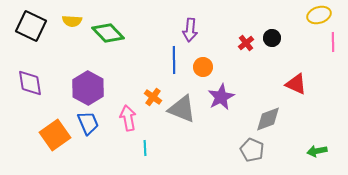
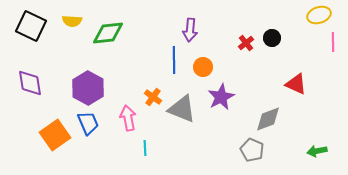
green diamond: rotated 52 degrees counterclockwise
